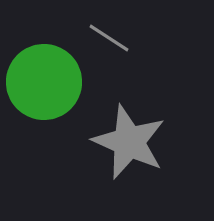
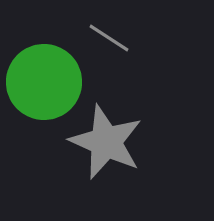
gray star: moved 23 px left
